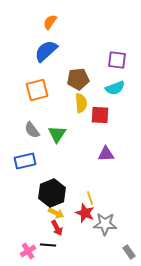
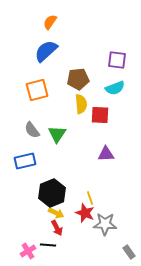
yellow semicircle: moved 1 px down
